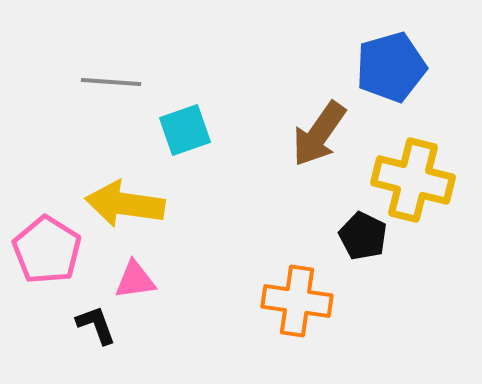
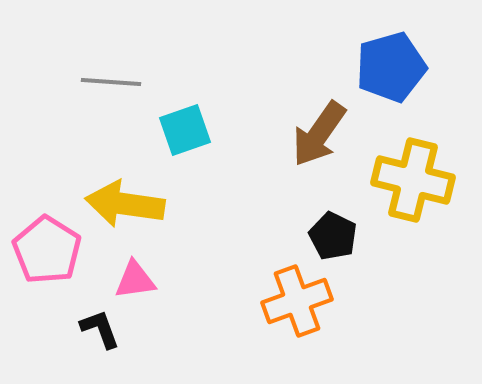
black pentagon: moved 30 px left
orange cross: rotated 28 degrees counterclockwise
black L-shape: moved 4 px right, 4 px down
